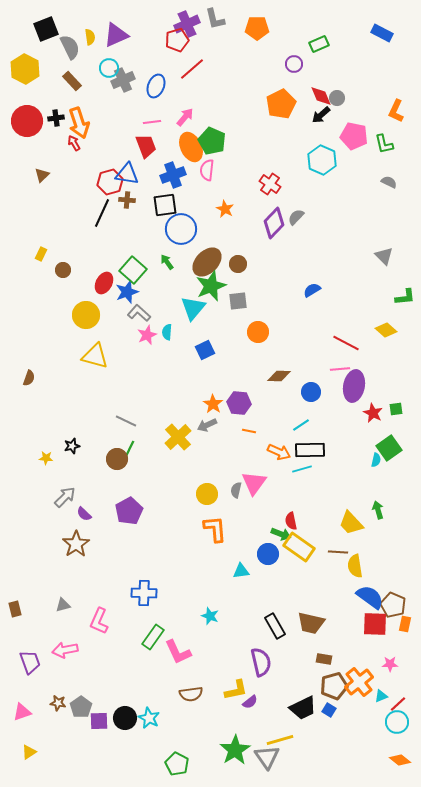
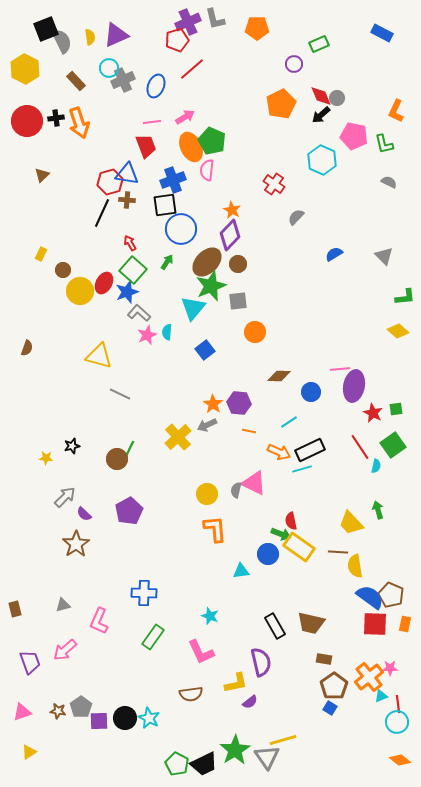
purple cross at (187, 24): moved 1 px right, 2 px up
gray semicircle at (70, 47): moved 8 px left, 6 px up
brown rectangle at (72, 81): moved 4 px right
pink arrow at (185, 117): rotated 18 degrees clockwise
red arrow at (74, 143): moved 56 px right, 100 px down
blue cross at (173, 175): moved 5 px down
red cross at (270, 184): moved 4 px right
orange star at (225, 209): moved 7 px right, 1 px down
purple diamond at (274, 223): moved 44 px left, 12 px down
green arrow at (167, 262): rotated 70 degrees clockwise
blue semicircle at (312, 290): moved 22 px right, 36 px up
yellow circle at (86, 315): moved 6 px left, 24 px up
yellow diamond at (386, 330): moved 12 px right, 1 px down
orange circle at (258, 332): moved 3 px left
red line at (346, 343): moved 14 px right, 104 px down; rotated 28 degrees clockwise
blue square at (205, 350): rotated 12 degrees counterclockwise
yellow triangle at (95, 356): moved 4 px right
brown semicircle at (29, 378): moved 2 px left, 30 px up
gray line at (126, 421): moved 6 px left, 27 px up
cyan line at (301, 425): moved 12 px left, 3 px up
green square at (389, 448): moved 4 px right, 3 px up
black rectangle at (310, 450): rotated 24 degrees counterclockwise
cyan semicircle at (376, 460): moved 6 px down
pink triangle at (254, 483): rotated 40 degrees counterclockwise
brown pentagon at (393, 605): moved 2 px left, 10 px up
pink arrow at (65, 650): rotated 30 degrees counterclockwise
pink L-shape at (178, 652): moved 23 px right
pink star at (390, 664): moved 4 px down
orange cross at (359, 682): moved 10 px right, 5 px up
brown pentagon at (334, 686): rotated 20 degrees counterclockwise
yellow L-shape at (236, 690): moved 7 px up
brown star at (58, 703): moved 8 px down
red line at (398, 704): rotated 54 degrees counterclockwise
black trapezoid at (303, 708): moved 99 px left, 56 px down
blue square at (329, 710): moved 1 px right, 2 px up
yellow line at (280, 740): moved 3 px right
